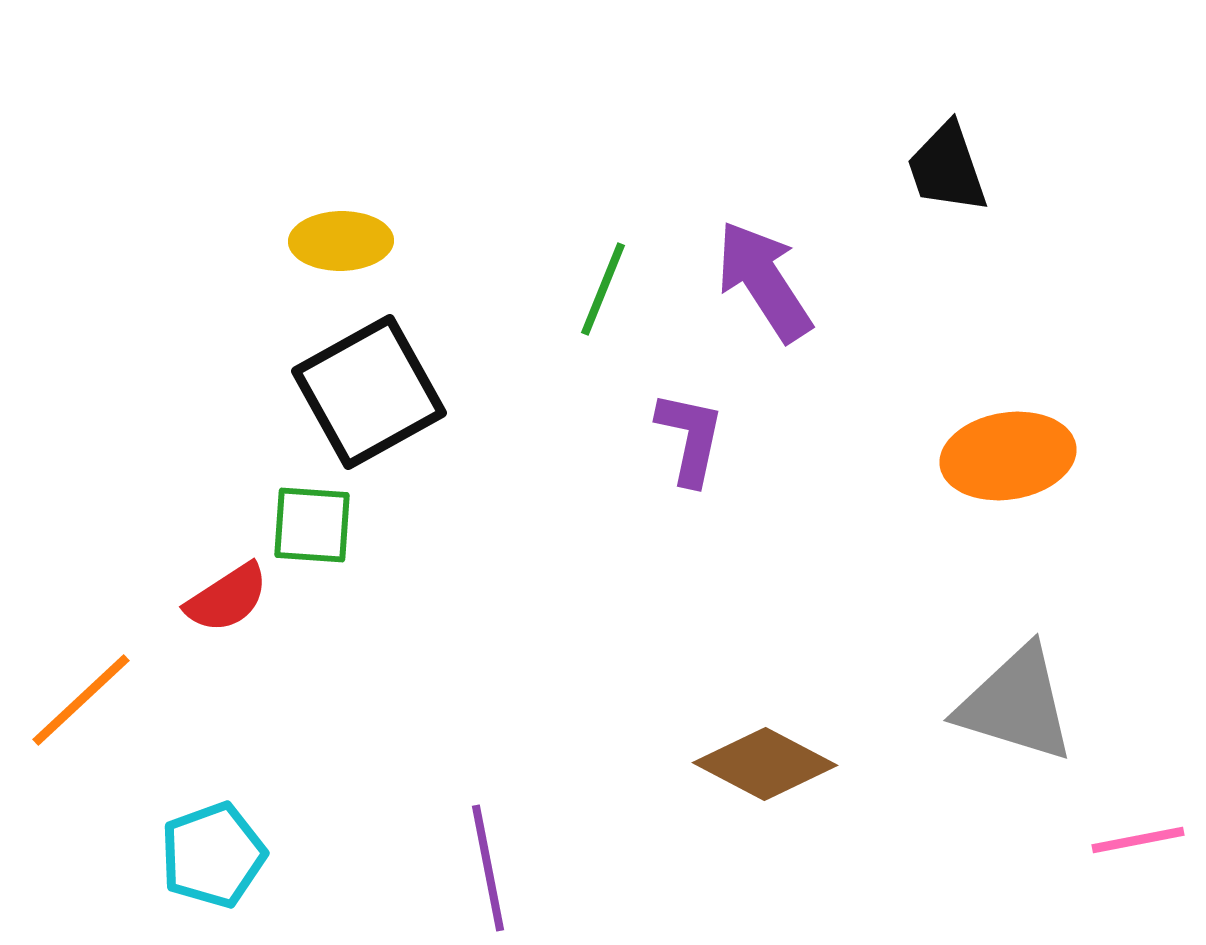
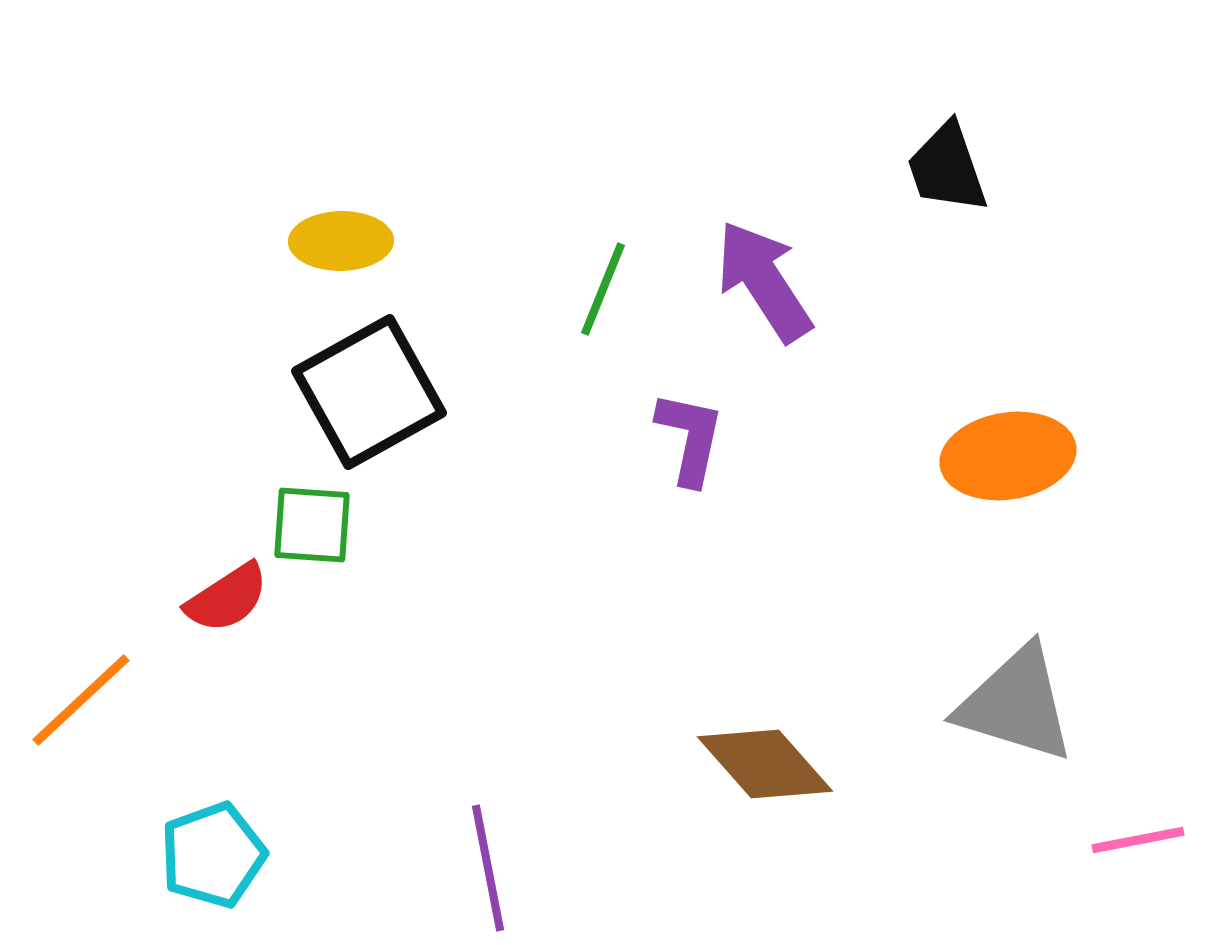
brown diamond: rotated 21 degrees clockwise
